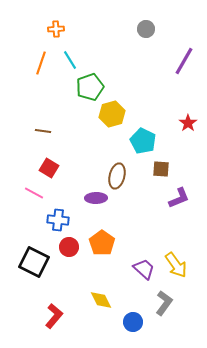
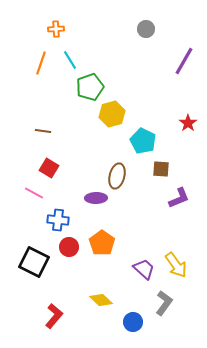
yellow diamond: rotated 20 degrees counterclockwise
